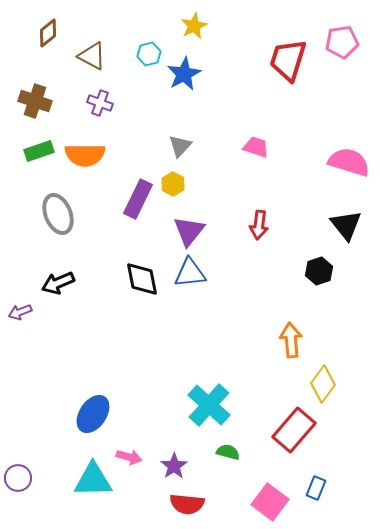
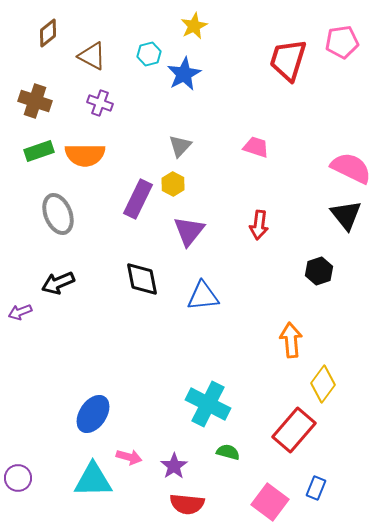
pink semicircle: moved 2 px right, 6 px down; rotated 9 degrees clockwise
black triangle: moved 10 px up
blue triangle: moved 13 px right, 23 px down
cyan cross: moved 1 px left, 1 px up; rotated 15 degrees counterclockwise
